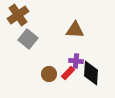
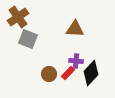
brown cross: moved 2 px down
brown triangle: moved 1 px up
gray square: rotated 18 degrees counterclockwise
black diamond: rotated 40 degrees clockwise
